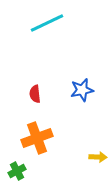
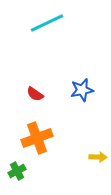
red semicircle: rotated 48 degrees counterclockwise
